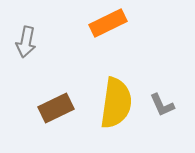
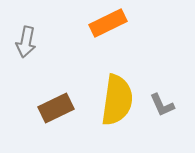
yellow semicircle: moved 1 px right, 3 px up
